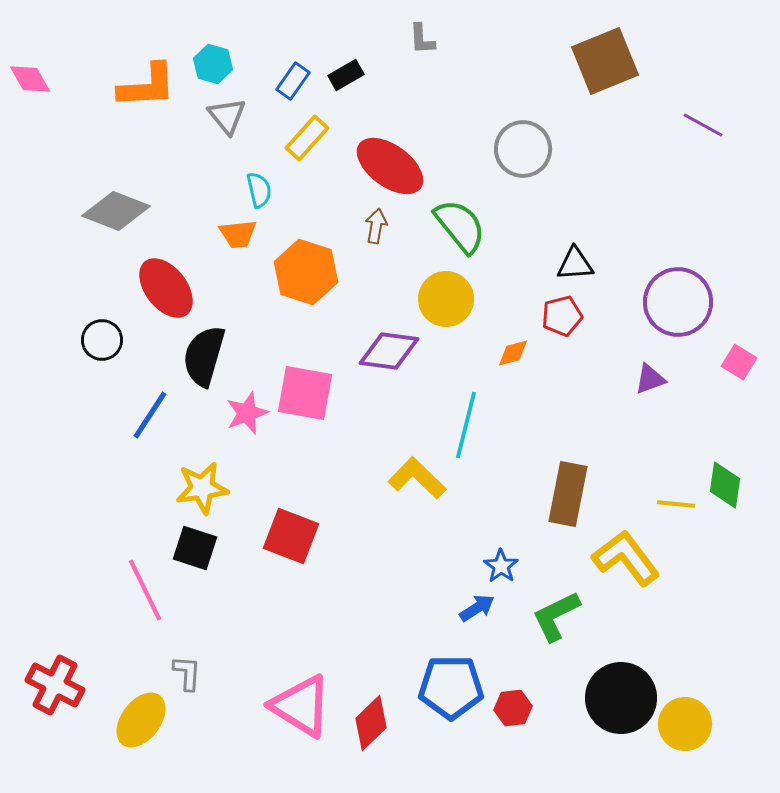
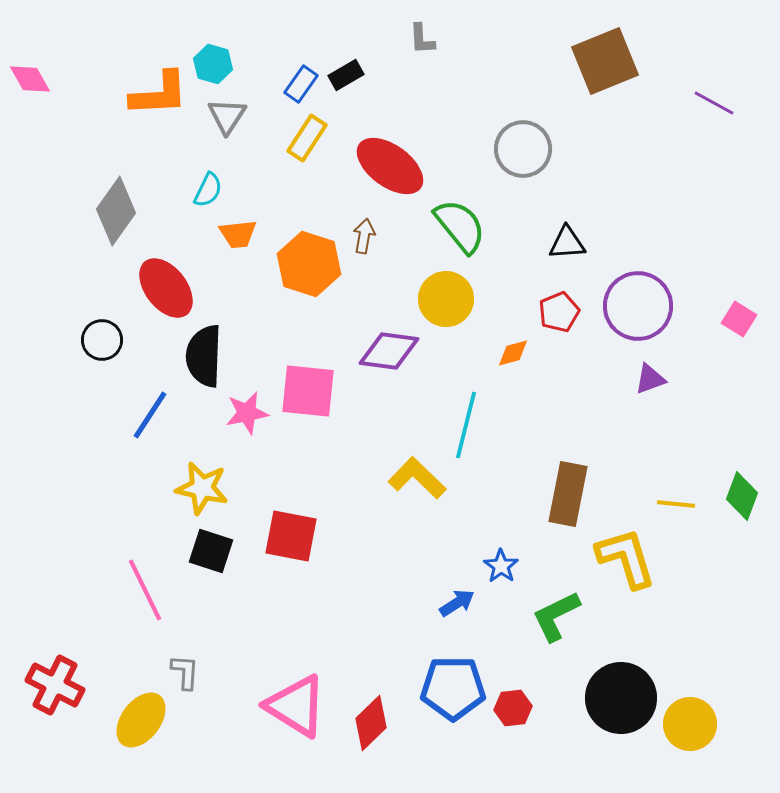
blue rectangle at (293, 81): moved 8 px right, 3 px down
orange L-shape at (147, 86): moved 12 px right, 8 px down
gray triangle at (227, 116): rotated 12 degrees clockwise
purple line at (703, 125): moved 11 px right, 22 px up
yellow rectangle at (307, 138): rotated 9 degrees counterclockwise
cyan semicircle at (259, 190): moved 51 px left; rotated 39 degrees clockwise
gray diamond at (116, 211): rotated 76 degrees counterclockwise
brown arrow at (376, 226): moved 12 px left, 10 px down
black triangle at (575, 264): moved 8 px left, 21 px up
orange hexagon at (306, 272): moved 3 px right, 8 px up
purple circle at (678, 302): moved 40 px left, 4 px down
red pentagon at (562, 316): moved 3 px left, 4 px up; rotated 9 degrees counterclockwise
black semicircle at (204, 356): rotated 14 degrees counterclockwise
pink square at (739, 362): moved 43 px up
pink square at (305, 393): moved 3 px right, 2 px up; rotated 4 degrees counterclockwise
pink star at (247, 413): rotated 9 degrees clockwise
green diamond at (725, 485): moved 17 px right, 11 px down; rotated 12 degrees clockwise
yellow star at (202, 488): rotated 20 degrees clockwise
red square at (291, 536): rotated 10 degrees counterclockwise
black square at (195, 548): moved 16 px right, 3 px down
yellow L-shape at (626, 558): rotated 20 degrees clockwise
blue arrow at (477, 608): moved 20 px left, 5 px up
gray L-shape at (187, 673): moved 2 px left, 1 px up
blue pentagon at (451, 687): moved 2 px right, 1 px down
pink triangle at (301, 706): moved 5 px left
yellow circle at (685, 724): moved 5 px right
